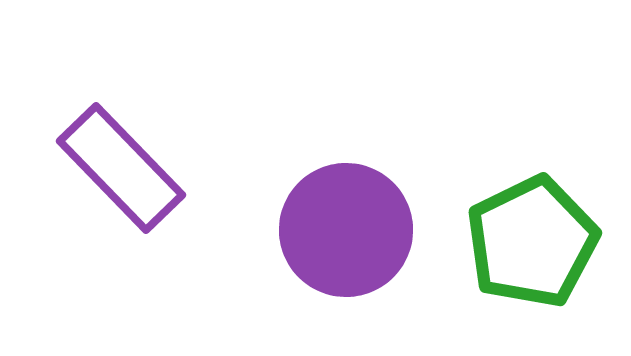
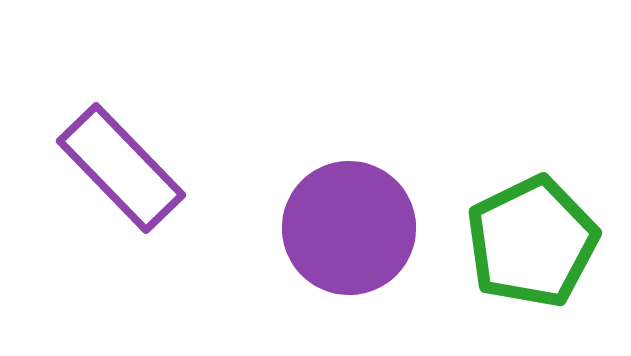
purple circle: moved 3 px right, 2 px up
